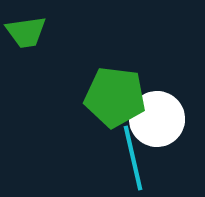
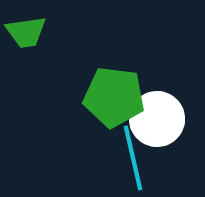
green pentagon: moved 1 px left
